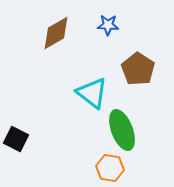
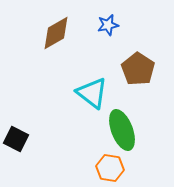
blue star: rotated 15 degrees counterclockwise
